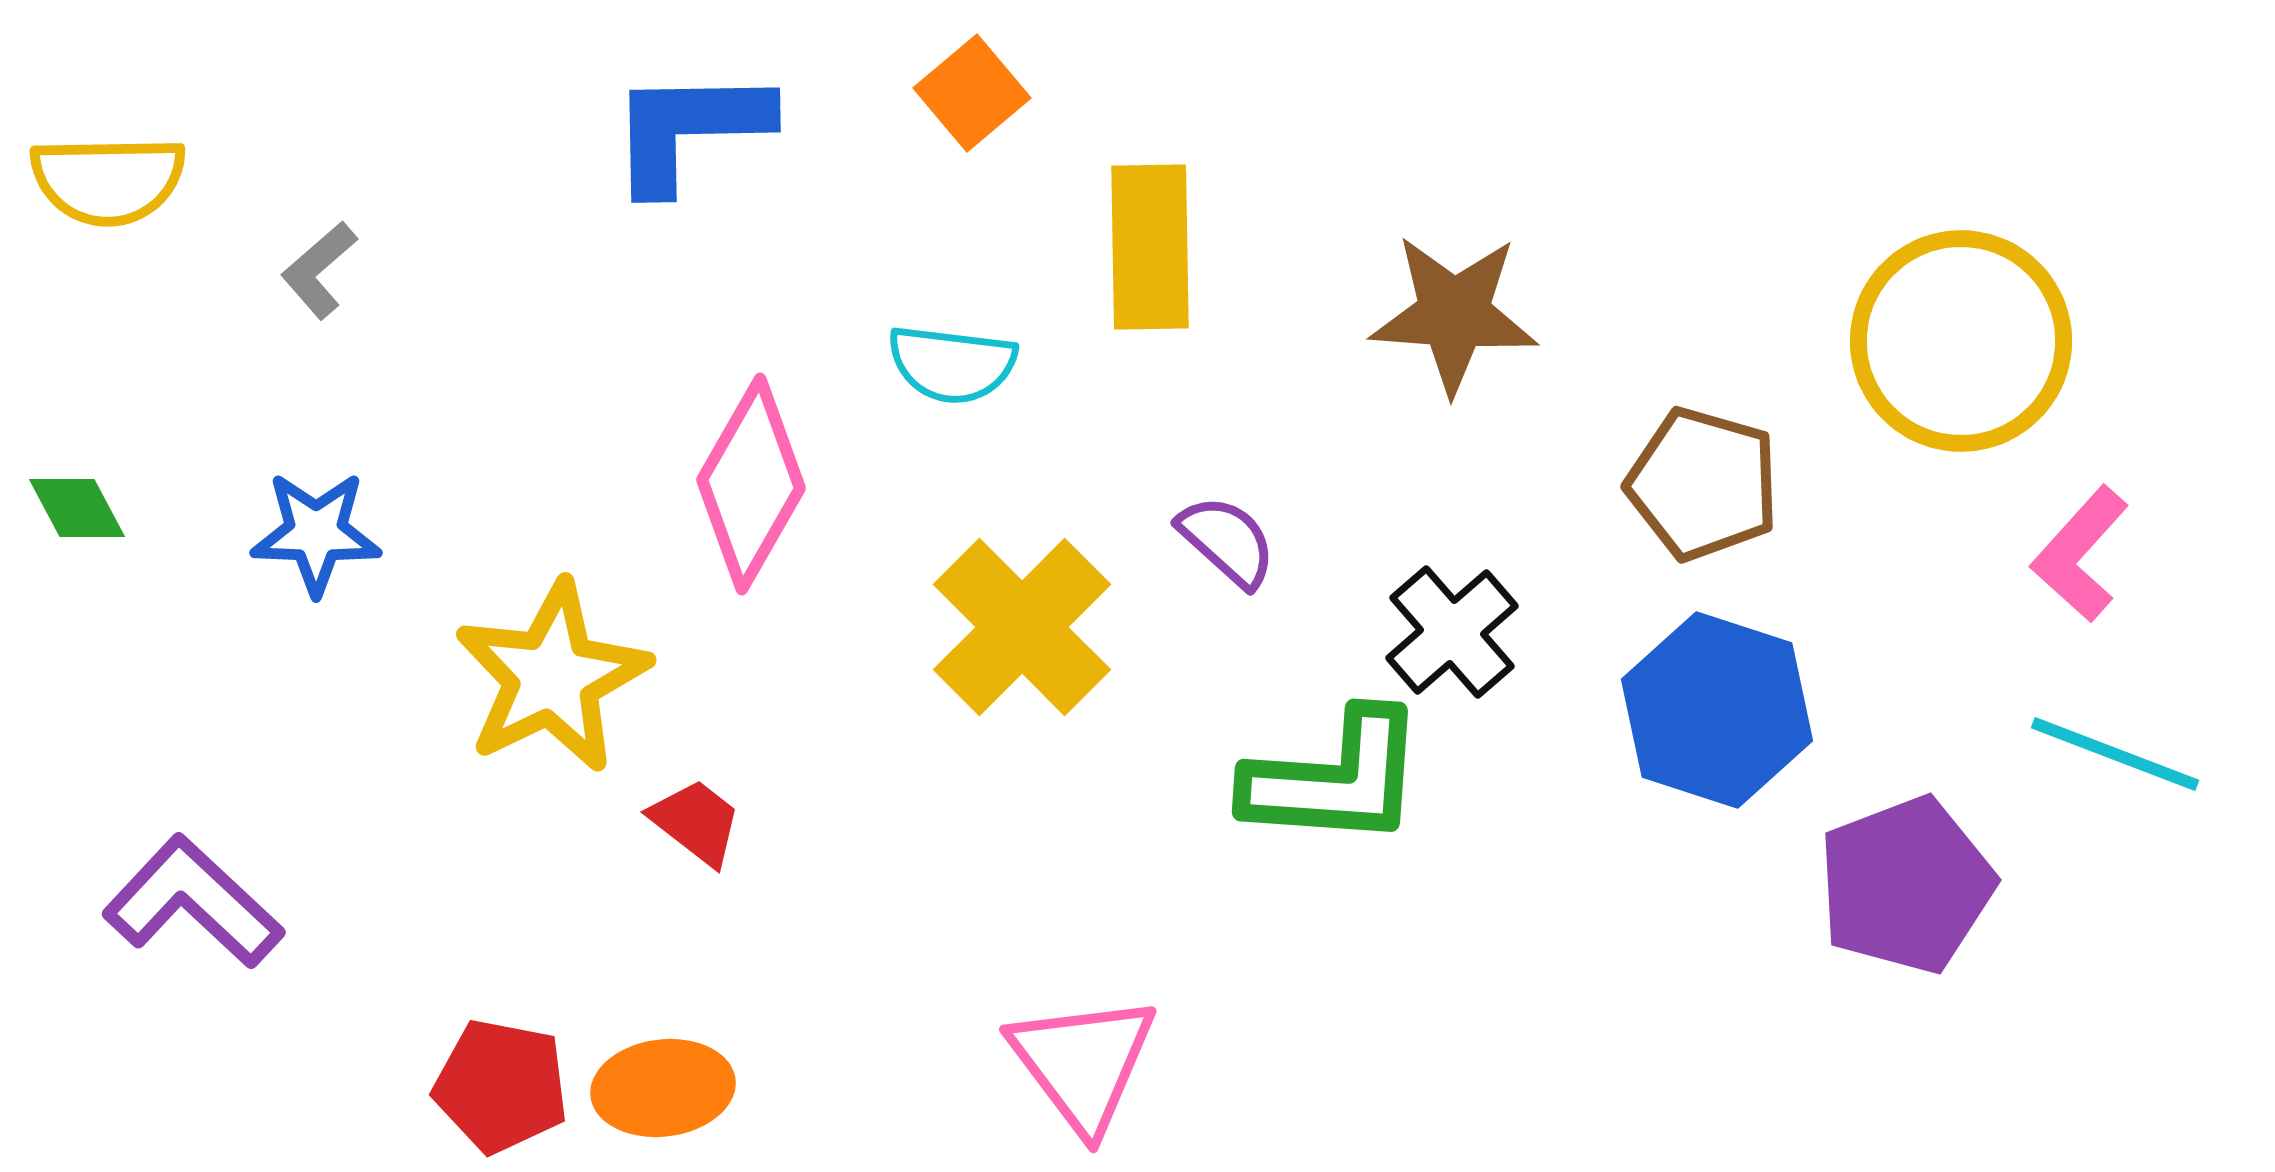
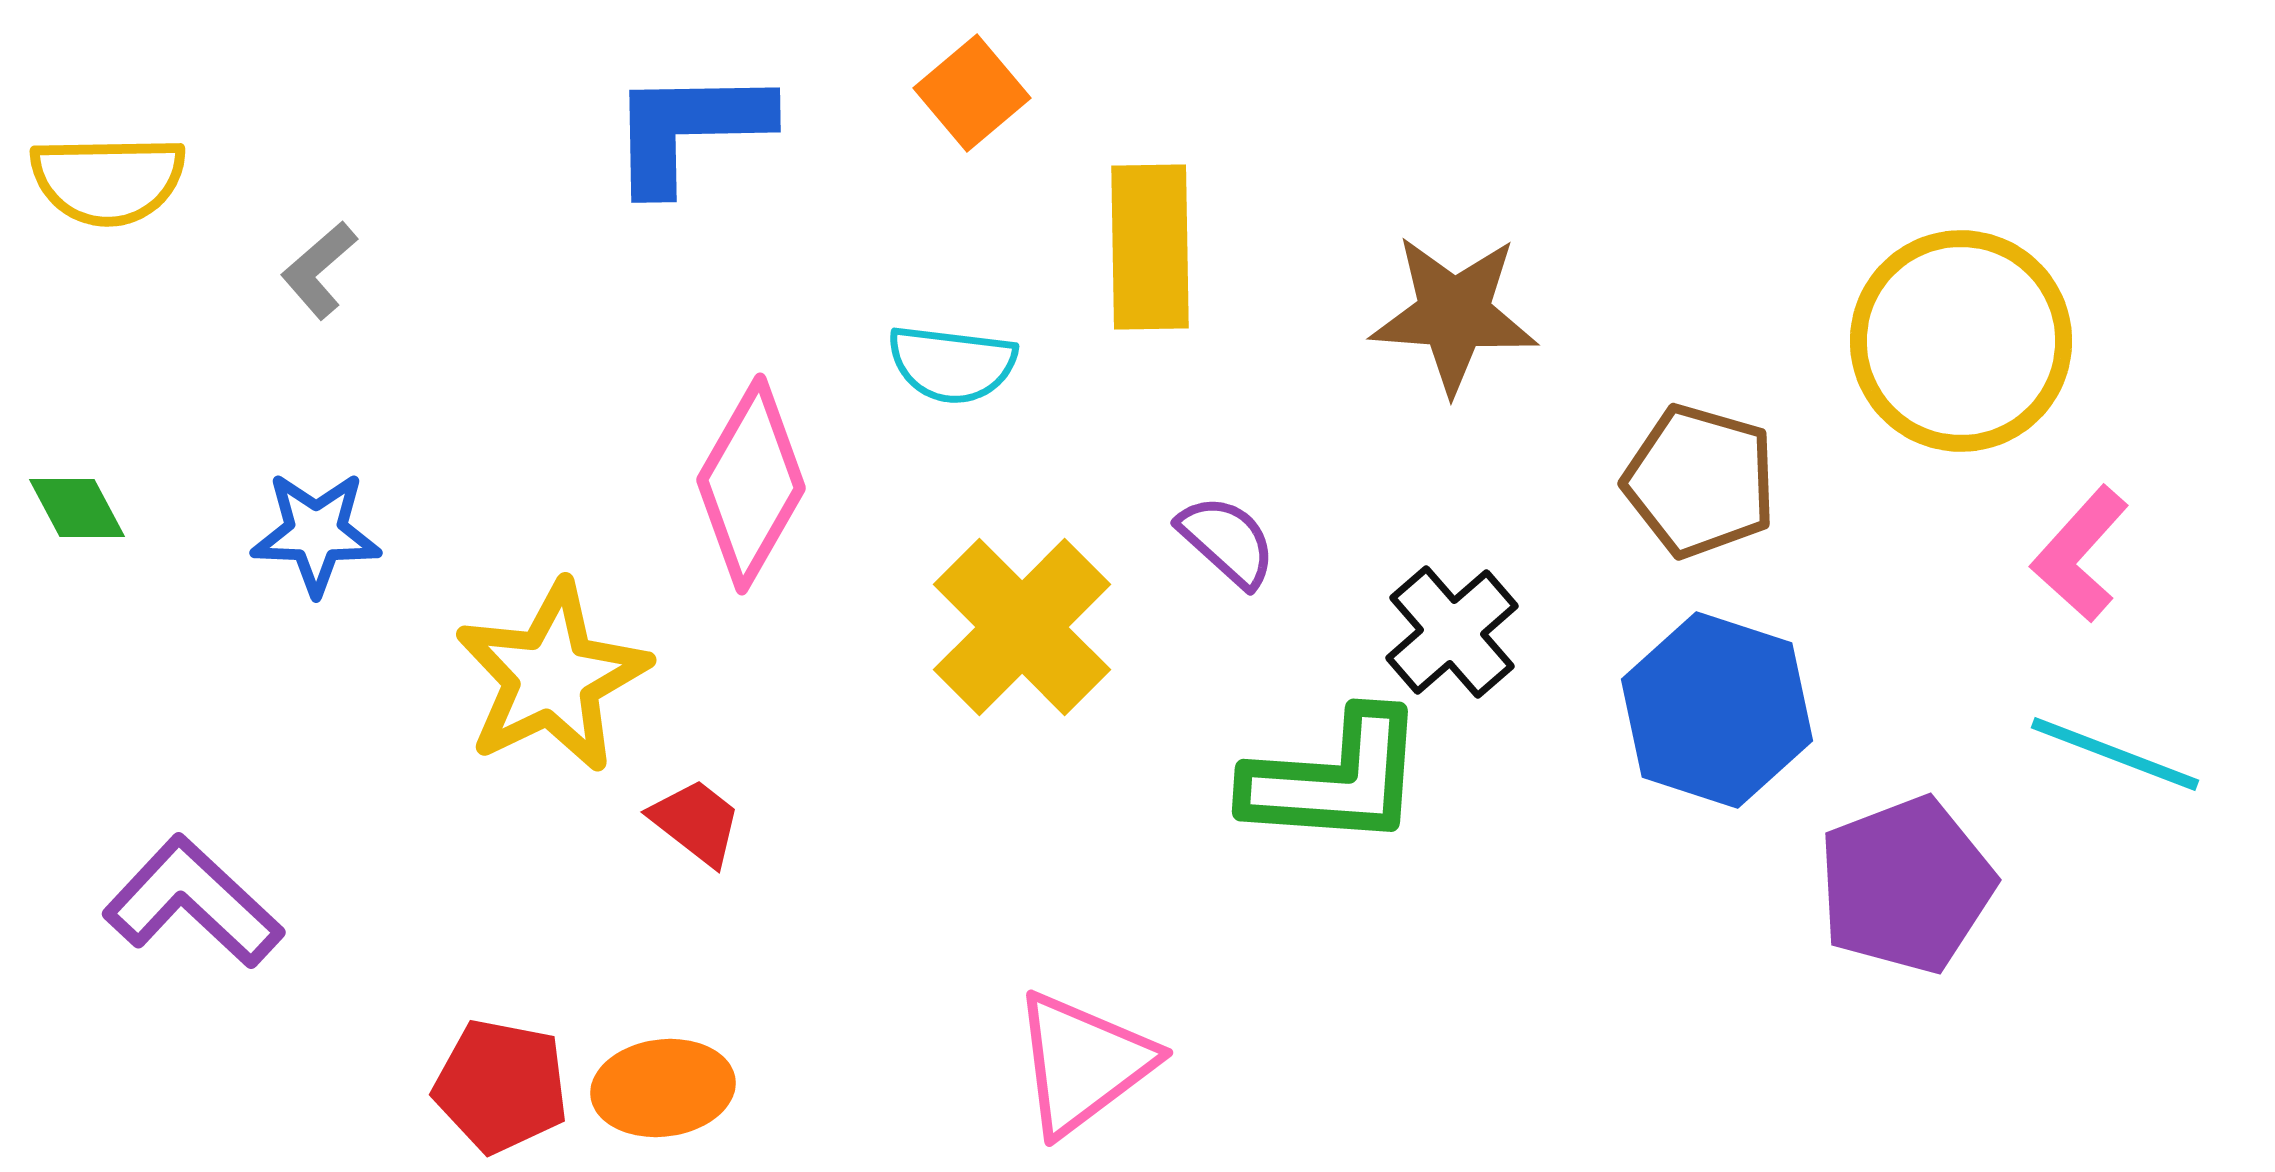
brown pentagon: moved 3 px left, 3 px up
pink triangle: rotated 30 degrees clockwise
